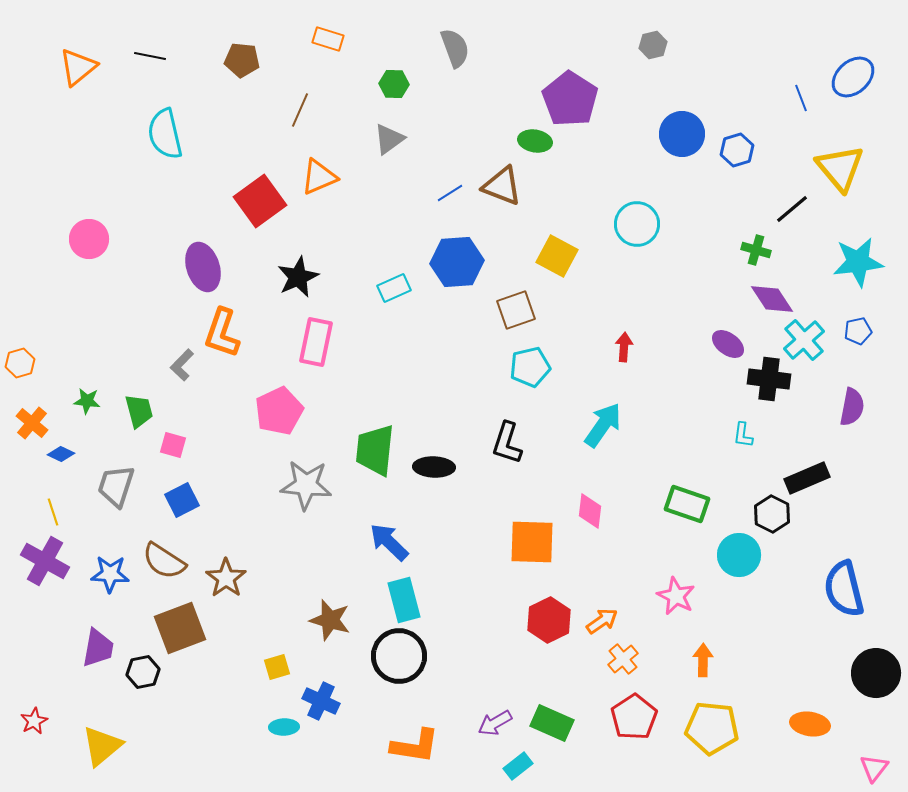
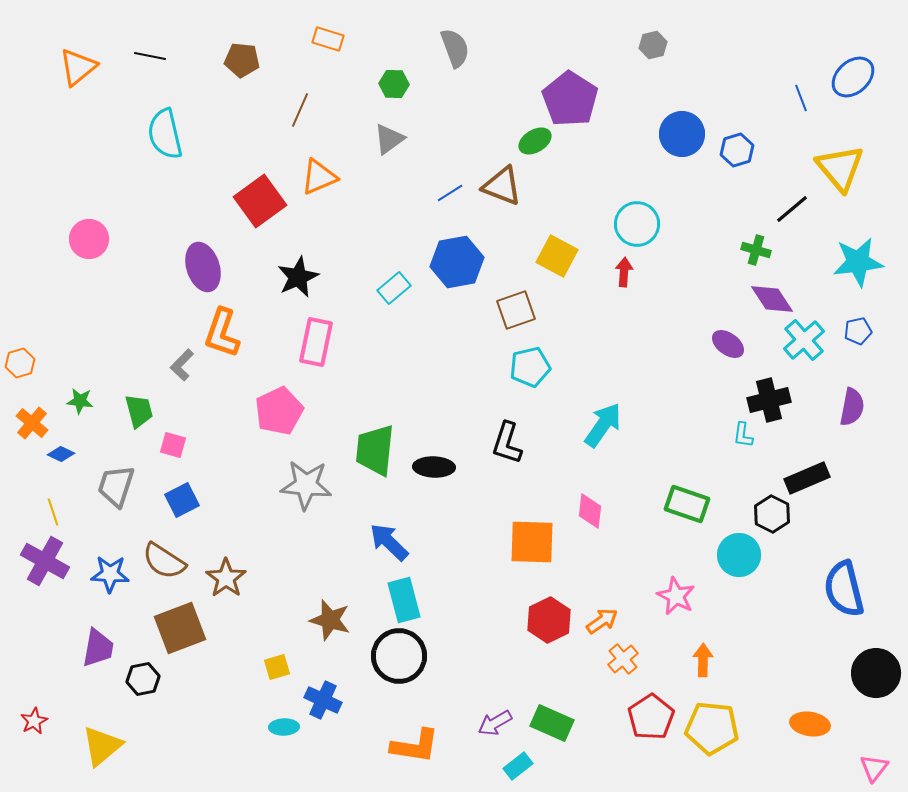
green ellipse at (535, 141): rotated 40 degrees counterclockwise
blue hexagon at (457, 262): rotated 6 degrees counterclockwise
cyan rectangle at (394, 288): rotated 16 degrees counterclockwise
red arrow at (624, 347): moved 75 px up
black cross at (769, 379): moved 21 px down; rotated 21 degrees counterclockwise
green star at (87, 401): moved 7 px left
black hexagon at (143, 672): moved 7 px down
blue cross at (321, 701): moved 2 px right, 1 px up
red pentagon at (634, 717): moved 17 px right
